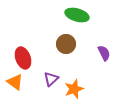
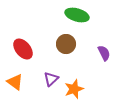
red ellipse: moved 9 px up; rotated 20 degrees counterclockwise
